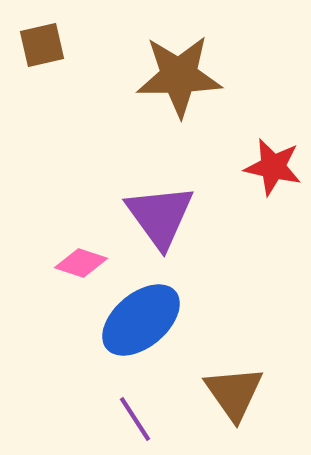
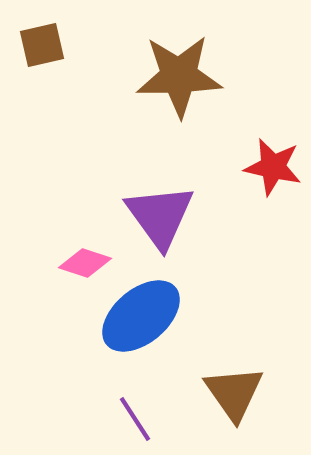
pink diamond: moved 4 px right
blue ellipse: moved 4 px up
